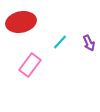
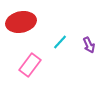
purple arrow: moved 2 px down
